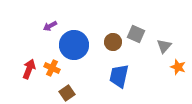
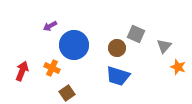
brown circle: moved 4 px right, 6 px down
red arrow: moved 7 px left, 2 px down
blue trapezoid: moved 1 px left; rotated 85 degrees counterclockwise
